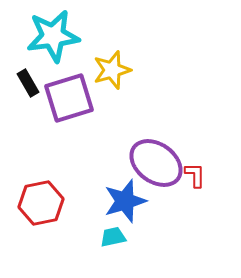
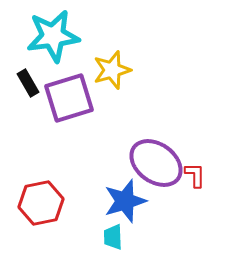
cyan trapezoid: rotated 80 degrees counterclockwise
